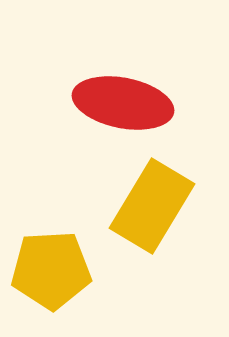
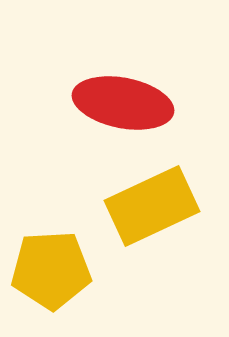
yellow rectangle: rotated 34 degrees clockwise
